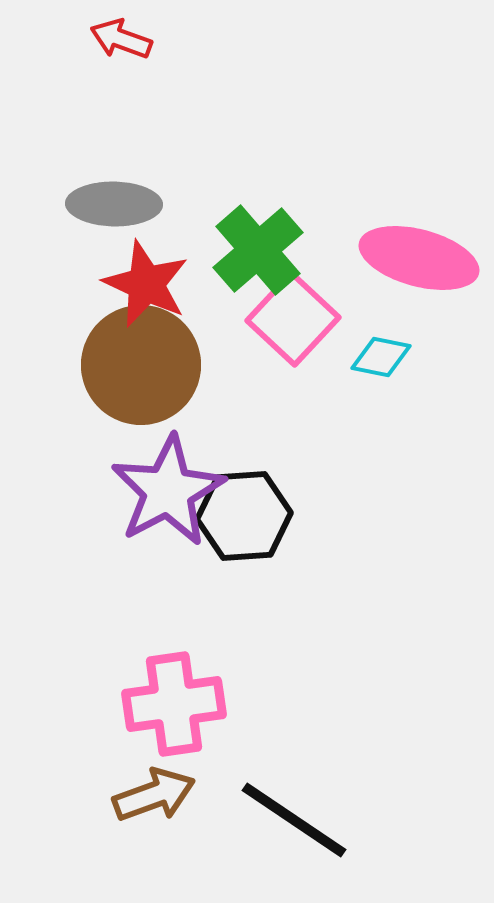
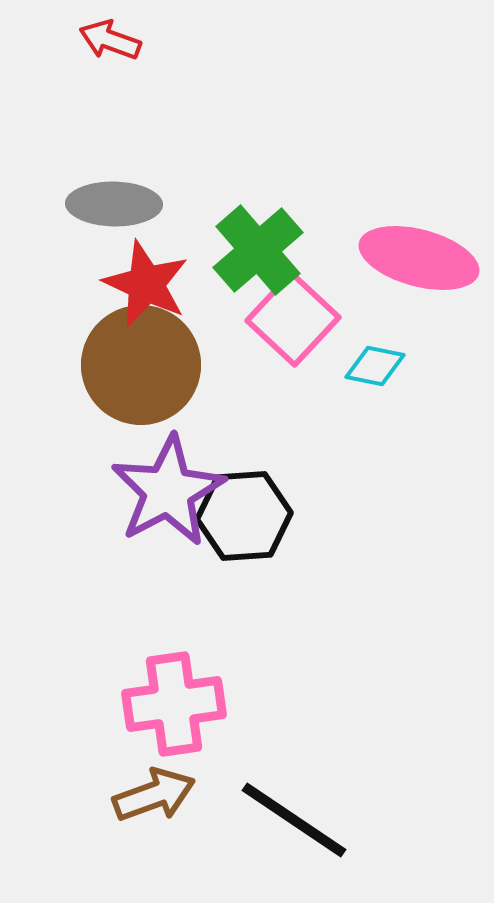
red arrow: moved 11 px left, 1 px down
cyan diamond: moved 6 px left, 9 px down
